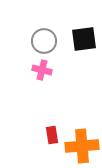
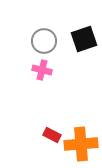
black square: rotated 12 degrees counterclockwise
red rectangle: rotated 54 degrees counterclockwise
orange cross: moved 1 px left, 2 px up
